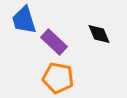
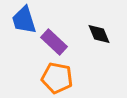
orange pentagon: moved 1 px left
